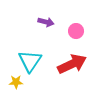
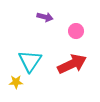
purple arrow: moved 1 px left, 5 px up
